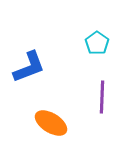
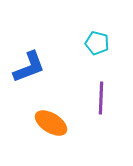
cyan pentagon: rotated 20 degrees counterclockwise
purple line: moved 1 px left, 1 px down
